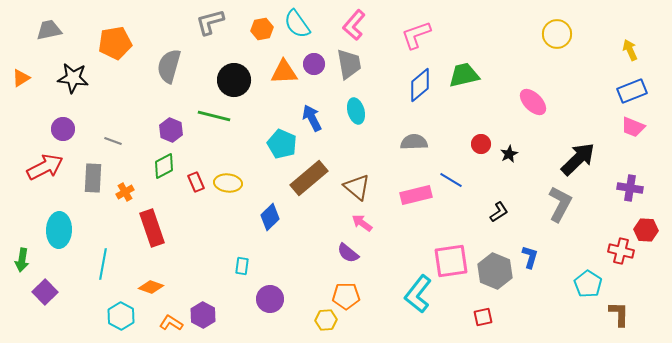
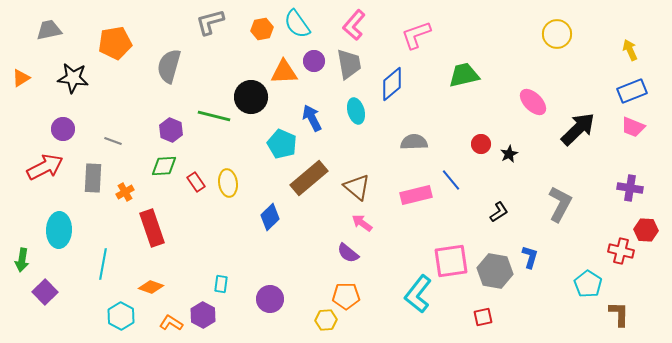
purple circle at (314, 64): moved 3 px up
black circle at (234, 80): moved 17 px right, 17 px down
blue diamond at (420, 85): moved 28 px left, 1 px up
black arrow at (578, 159): moved 30 px up
green diamond at (164, 166): rotated 24 degrees clockwise
blue line at (451, 180): rotated 20 degrees clockwise
red rectangle at (196, 182): rotated 12 degrees counterclockwise
yellow ellipse at (228, 183): rotated 76 degrees clockwise
cyan rectangle at (242, 266): moved 21 px left, 18 px down
gray hexagon at (495, 271): rotated 12 degrees counterclockwise
